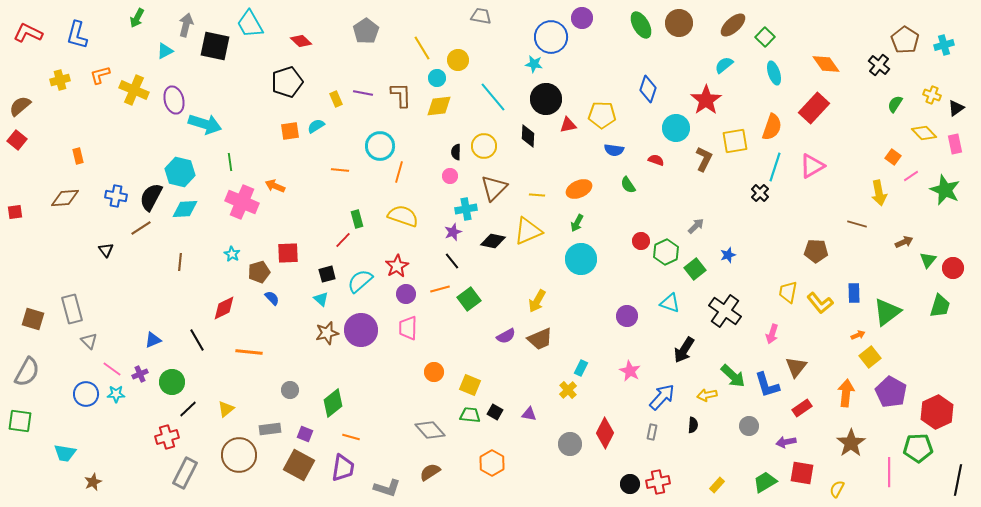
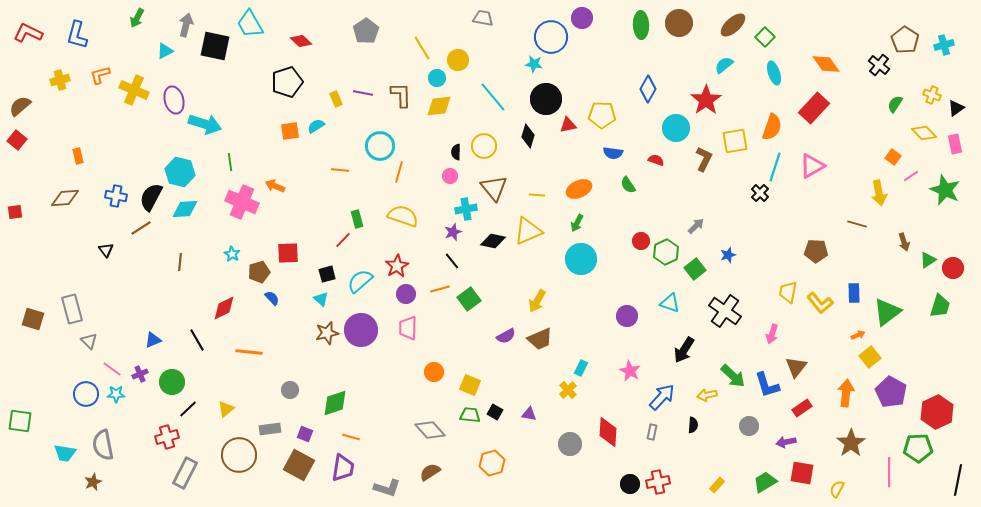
gray trapezoid at (481, 16): moved 2 px right, 2 px down
green ellipse at (641, 25): rotated 28 degrees clockwise
blue diamond at (648, 89): rotated 12 degrees clockwise
black diamond at (528, 136): rotated 15 degrees clockwise
blue semicircle at (614, 150): moved 1 px left, 3 px down
brown triangle at (494, 188): rotated 24 degrees counterclockwise
brown arrow at (904, 242): rotated 96 degrees clockwise
green triangle at (928, 260): rotated 18 degrees clockwise
gray semicircle at (27, 372): moved 76 px right, 73 px down; rotated 140 degrees clockwise
green diamond at (333, 403): moved 2 px right; rotated 20 degrees clockwise
red diamond at (605, 433): moved 3 px right, 1 px up; rotated 24 degrees counterclockwise
orange hexagon at (492, 463): rotated 15 degrees clockwise
